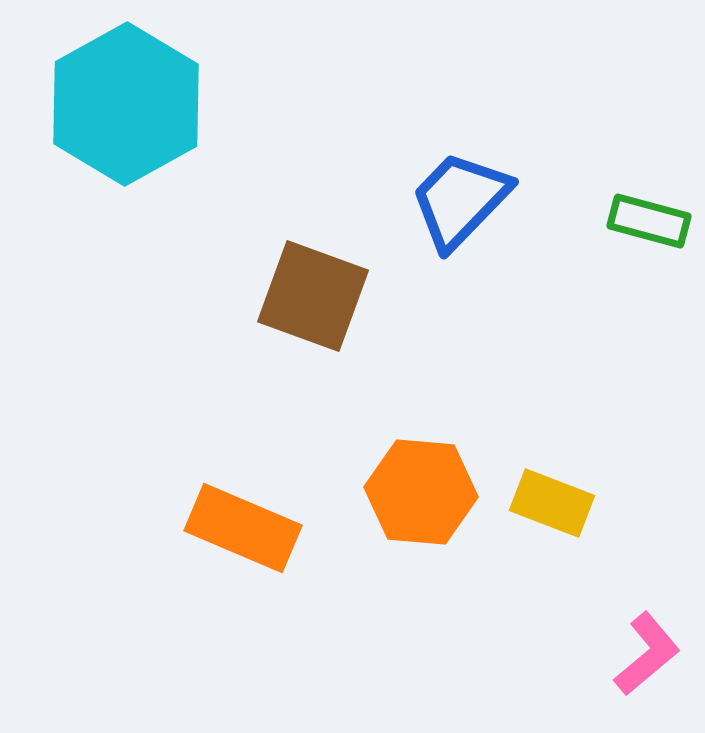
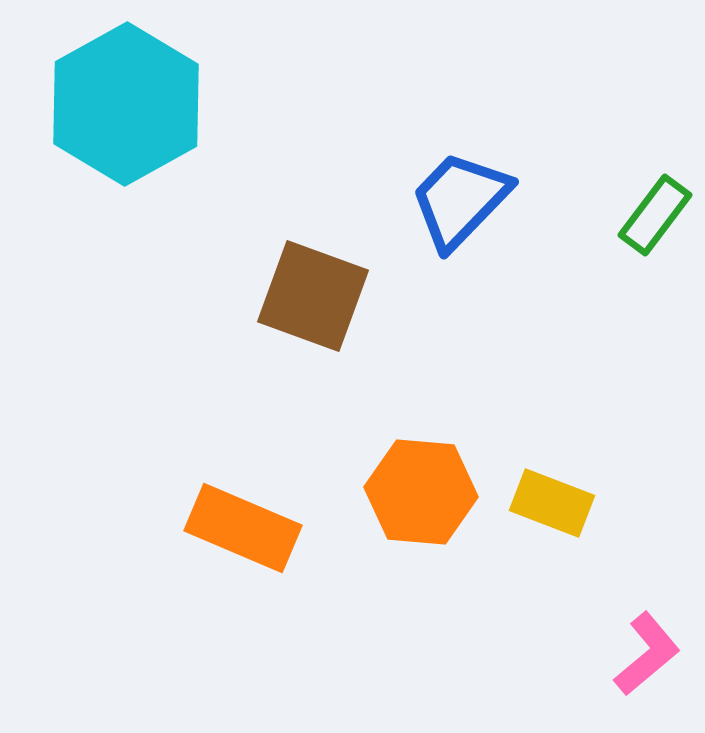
green rectangle: moved 6 px right, 6 px up; rotated 68 degrees counterclockwise
